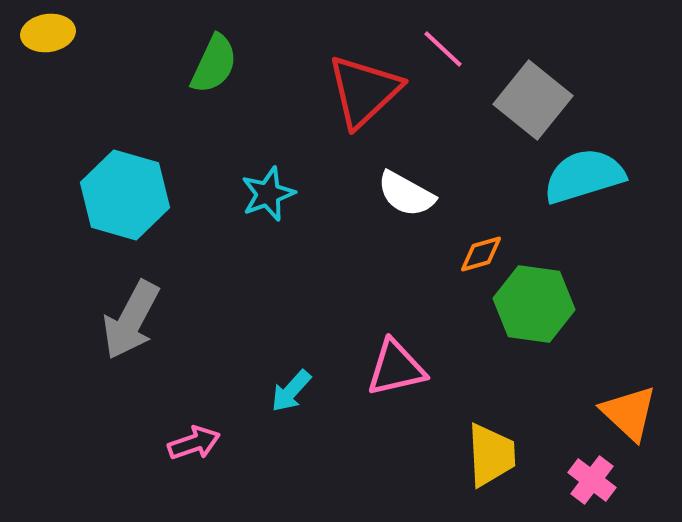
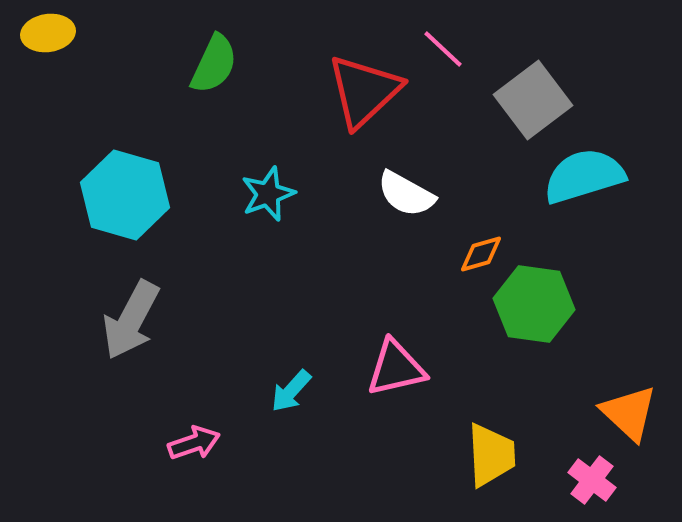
gray square: rotated 14 degrees clockwise
